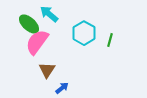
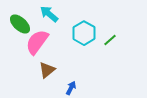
green ellipse: moved 9 px left
green line: rotated 32 degrees clockwise
brown triangle: rotated 18 degrees clockwise
blue arrow: moved 9 px right; rotated 24 degrees counterclockwise
